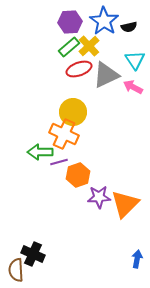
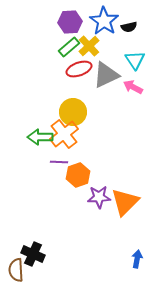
orange cross: rotated 28 degrees clockwise
green arrow: moved 15 px up
purple line: rotated 18 degrees clockwise
orange triangle: moved 2 px up
